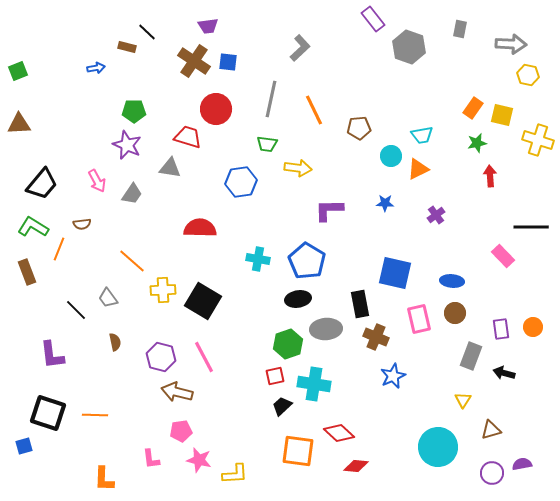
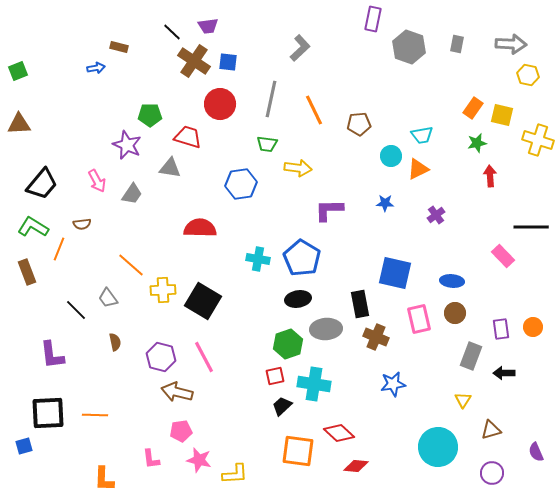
purple rectangle at (373, 19): rotated 50 degrees clockwise
gray rectangle at (460, 29): moved 3 px left, 15 px down
black line at (147, 32): moved 25 px right
brown rectangle at (127, 47): moved 8 px left
red circle at (216, 109): moved 4 px right, 5 px up
green pentagon at (134, 111): moved 16 px right, 4 px down
brown pentagon at (359, 128): moved 4 px up
blue hexagon at (241, 182): moved 2 px down
orange line at (132, 261): moved 1 px left, 4 px down
blue pentagon at (307, 261): moved 5 px left, 3 px up
black arrow at (504, 373): rotated 15 degrees counterclockwise
blue star at (393, 376): moved 8 px down; rotated 15 degrees clockwise
black square at (48, 413): rotated 21 degrees counterclockwise
purple semicircle at (522, 464): moved 14 px right, 12 px up; rotated 102 degrees counterclockwise
